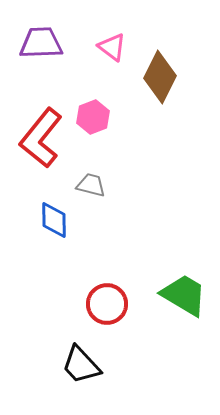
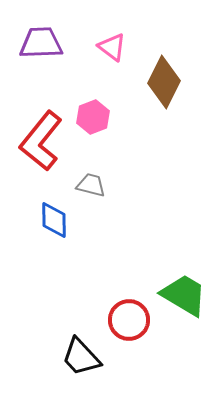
brown diamond: moved 4 px right, 5 px down
red L-shape: moved 3 px down
red circle: moved 22 px right, 16 px down
black trapezoid: moved 8 px up
